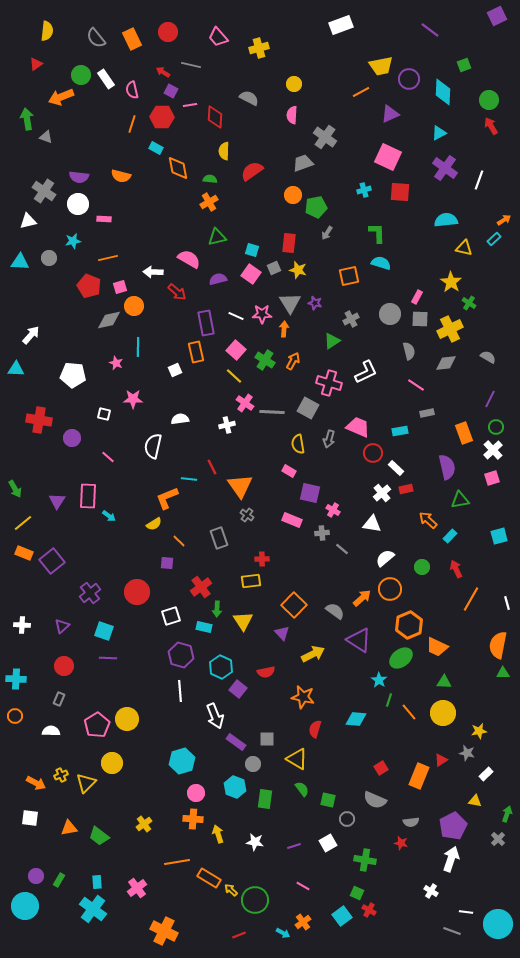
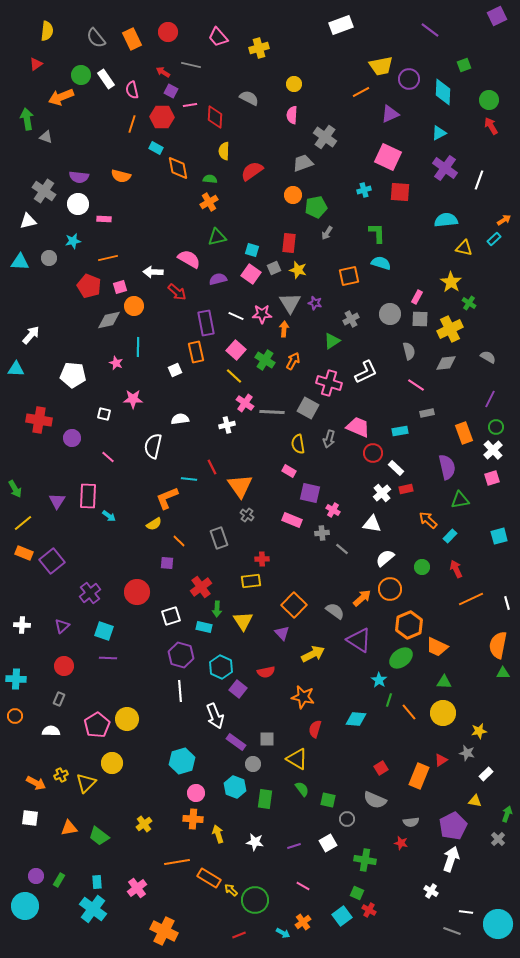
orange line at (471, 599): rotated 35 degrees clockwise
